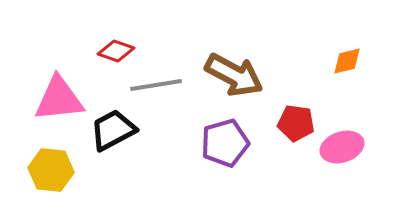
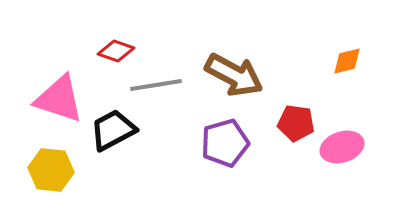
pink triangle: rotated 24 degrees clockwise
